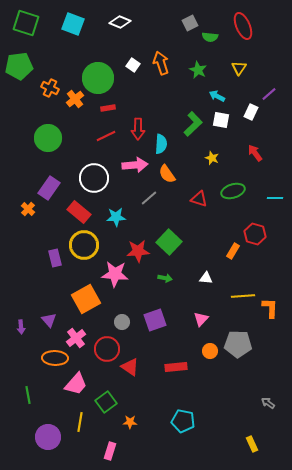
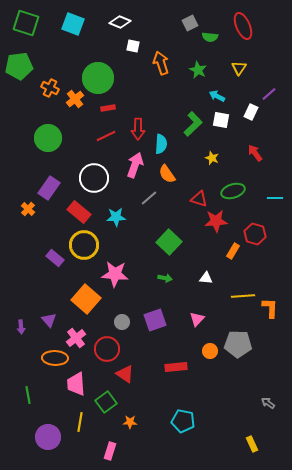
white square at (133, 65): moved 19 px up; rotated 24 degrees counterclockwise
pink arrow at (135, 165): rotated 65 degrees counterclockwise
red star at (138, 251): moved 78 px right, 30 px up
purple rectangle at (55, 258): rotated 36 degrees counterclockwise
orange square at (86, 299): rotated 20 degrees counterclockwise
pink triangle at (201, 319): moved 4 px left
red triangle at (130, 367): moved 5 px left, 7 px down
pink trapezoid at (76, 384): rotated 135 degrees clockwise
